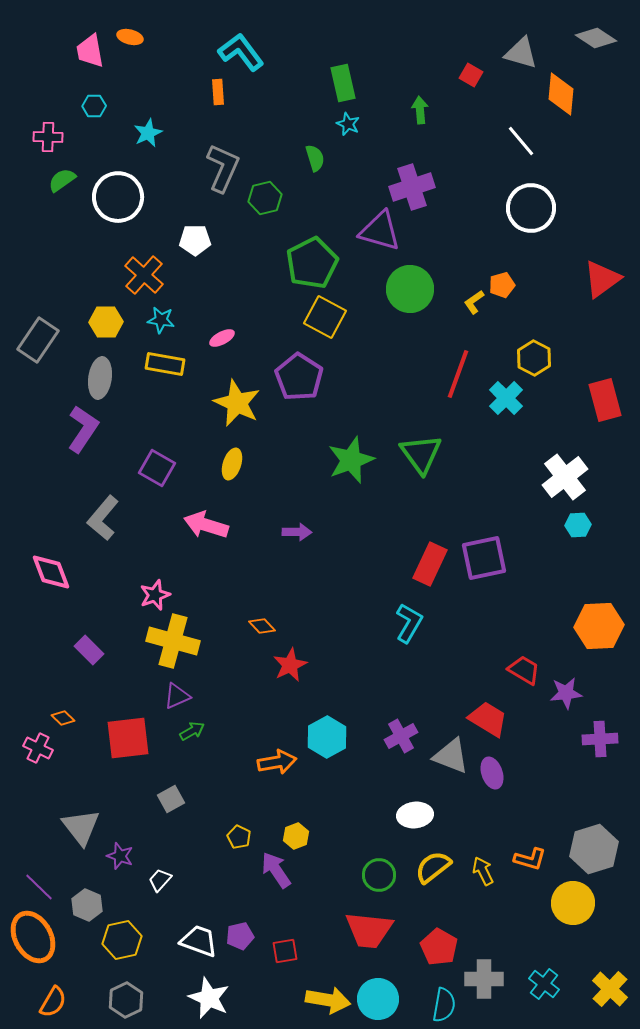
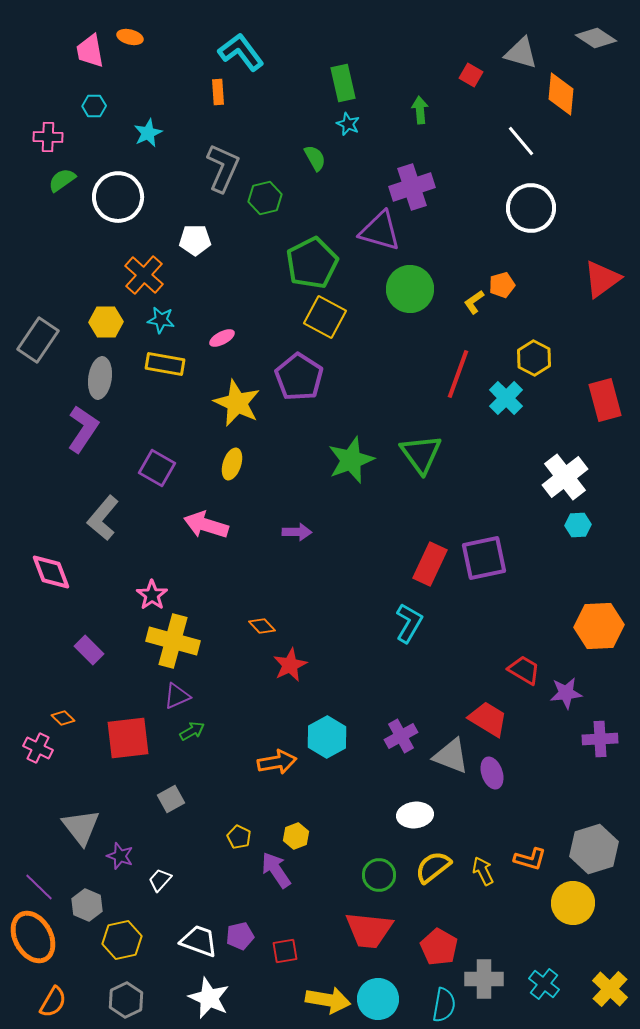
green semicircle at (315, 158): rotated 12 degrees counterclockwise
pink star at (155, 595): moved 3 px left; rotated 16 degrees counterclockwise
